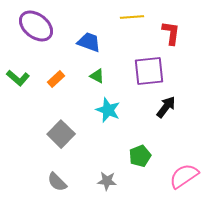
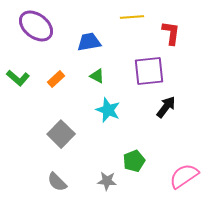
blue trapezoid: rotated 30 degrees counterclockwise
green pentagon: moved 6 px left, 5 px down
